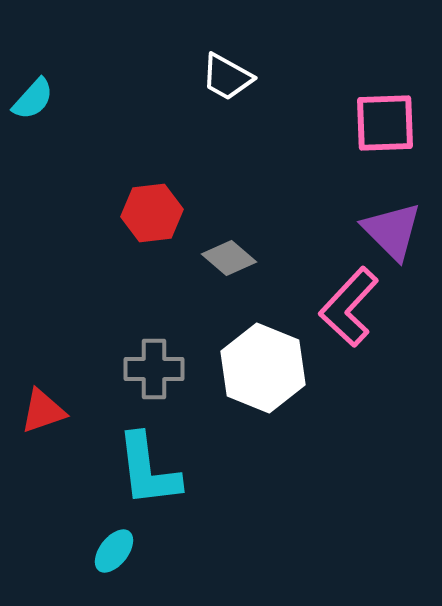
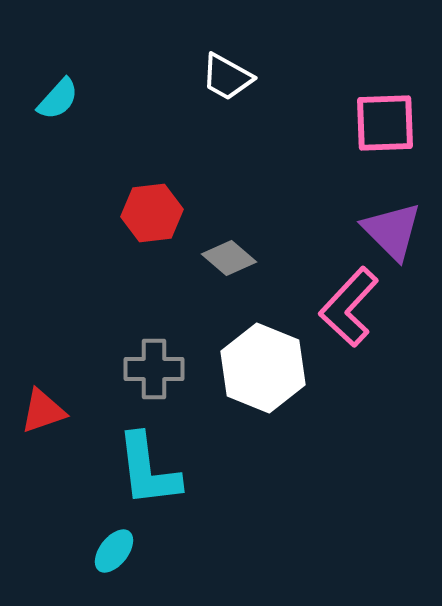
cyan semicircle: moved 25 px right
